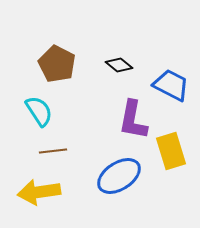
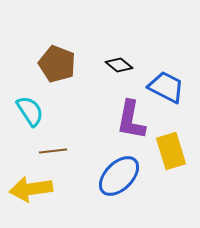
brown pentagon: rotated 6 degrees counterclockwise
blue trapezoid: moved 5 px left, 2 px down
cyan semicircle: moved 9 px left
purple L-shape: moved 2 px left
blue ellipse: rotated 12 degrees counterclockwise
yellow arrow: moved 8 px left, 3 px up
